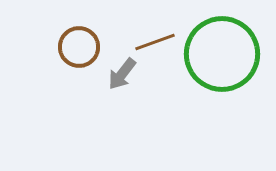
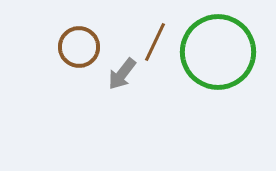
brown line: rotated 45 degrees counterclockwise
green circle: moved 4 px left, 2 px up
